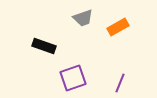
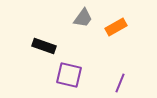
gray trapezoid: rotated 35 degrees counterclockwise
orange rectangle: moved 2 px left
purple square: moved 4 px left, 3 px up; rotated 32 degrees clockwise
